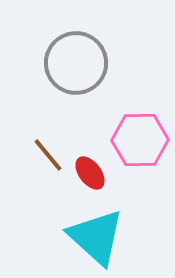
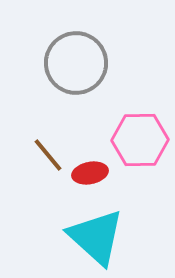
red ellipse: rotated 64 degrees counterclockwise
